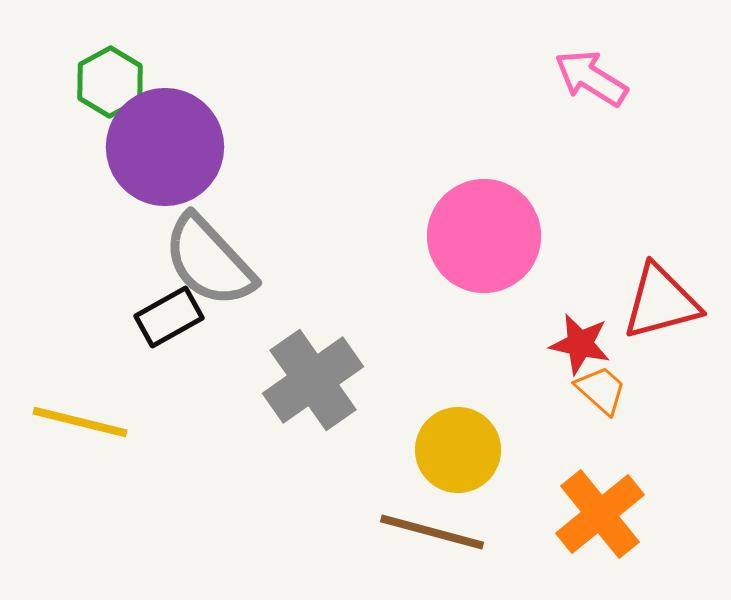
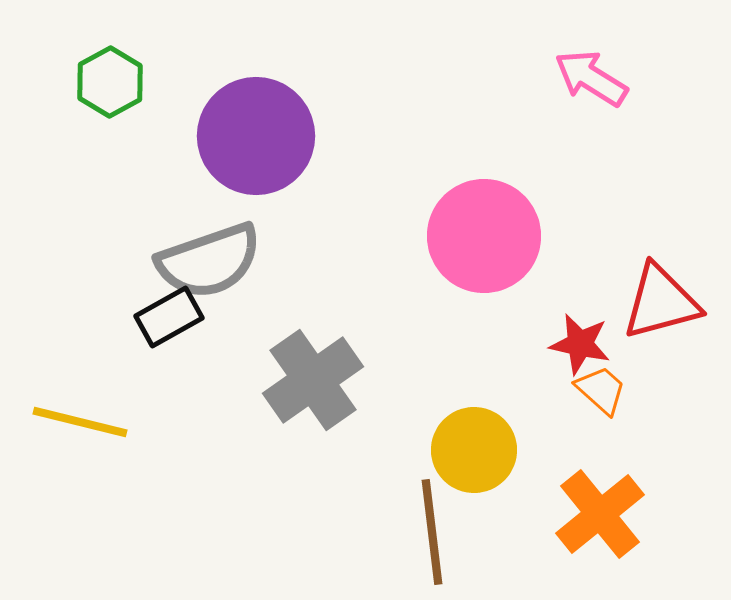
purple circle: moved 91 px right, 11 px up
gray semicircle: rotated 66 degrees counterclockwise
yellow circle: moved 16 px right
brown line: rotated 68 degrees clockwise
